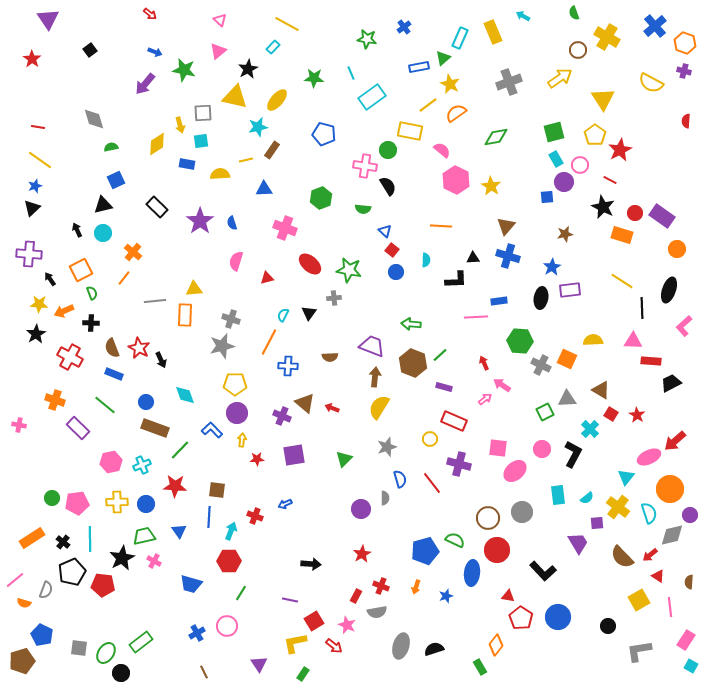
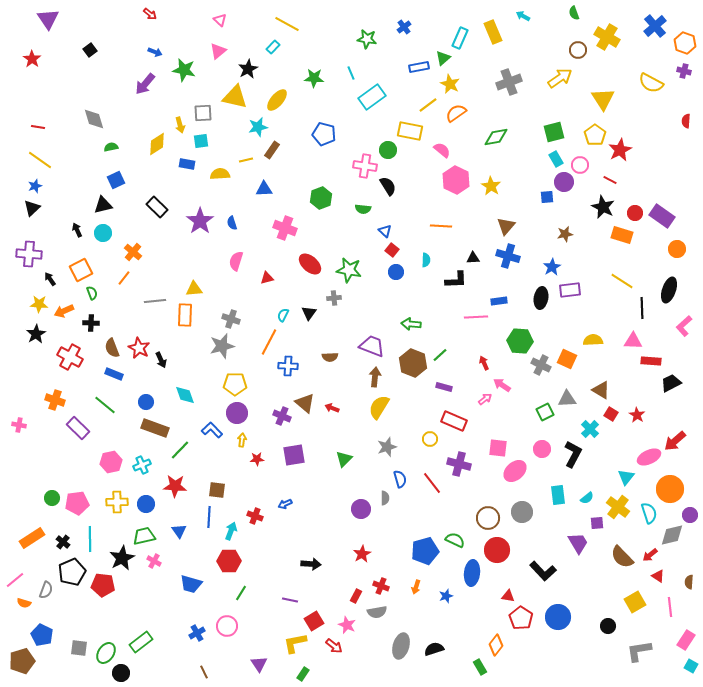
yellow square at (639, 600): moved 4 px left, 2 px down
